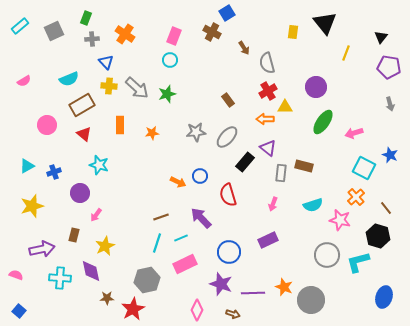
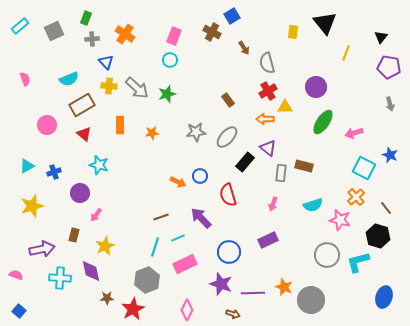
blue square at (227, 13): moved 5 px right, 3 px down
pink semicircle at (24, 81): moved 1 px right, 2 px up; rotated 80 degrees counterclockwise
cyan line at (181, 238): moved 3 px left
cyan line at (157, 243): moved 2 px left, 4 px down
gray hexagon at (147, 280): rotated 10 degrees counterclockwise
pink diamond at (197, 310): moved 10 px left
